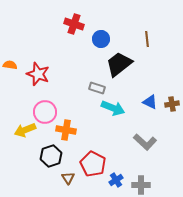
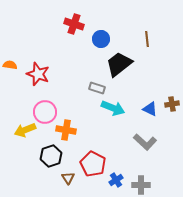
blue triangle: moved 7 px down
